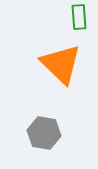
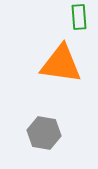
orange triangle: rotated 36 degrees counterclockwise
